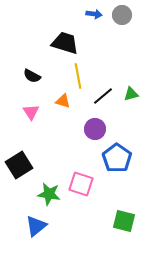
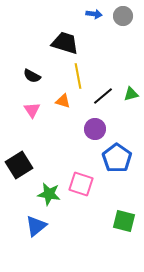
gray circle: moved 1 px right, 1 px down
pink triangle: moved 1 px right, 2 px up
